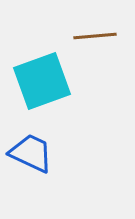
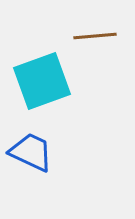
blue trapezoid: moved 1 px up
